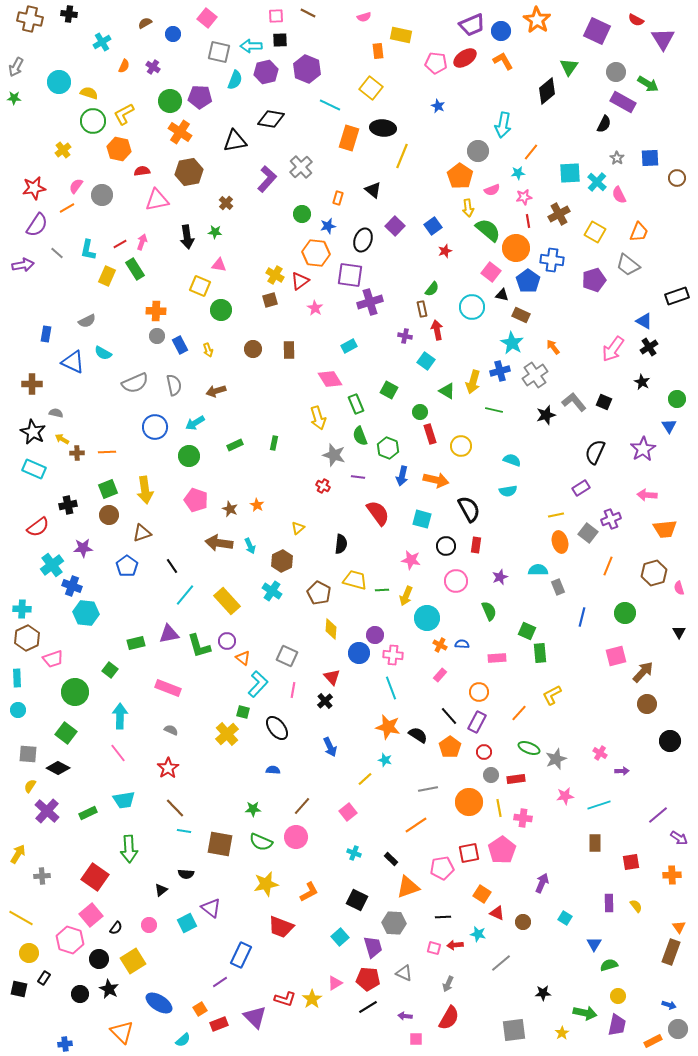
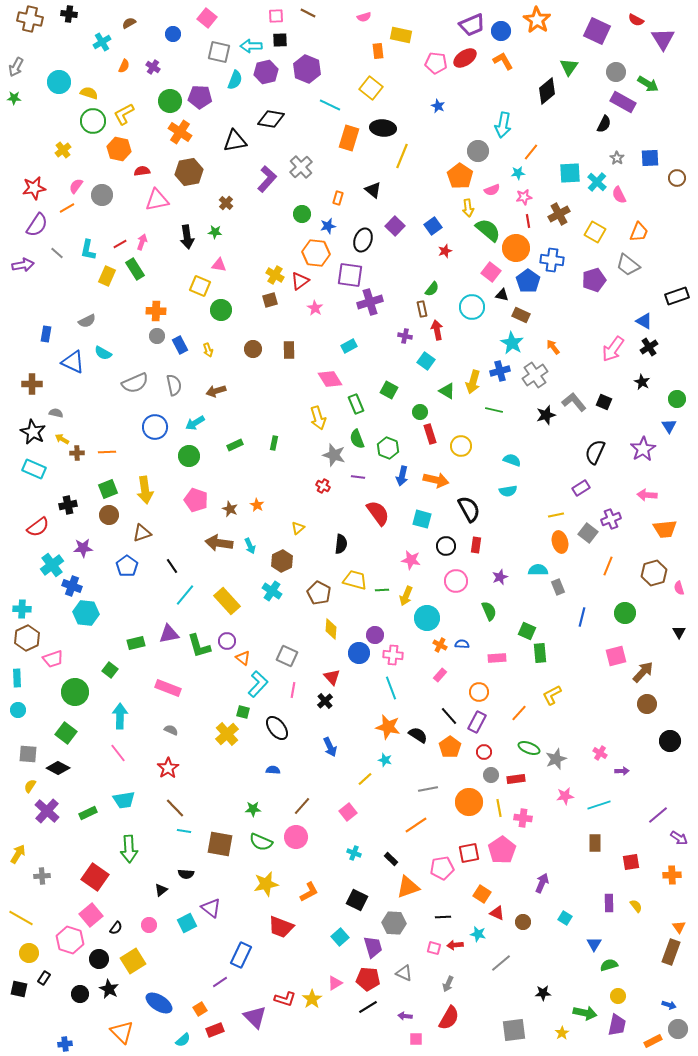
brown semicircle at (145, 23): moved 16 px left
green semicircle at (360, 436): moved 3 px left, 3 px down
red rectangle at (219, 1024): moved 4 px left, 6 px down
